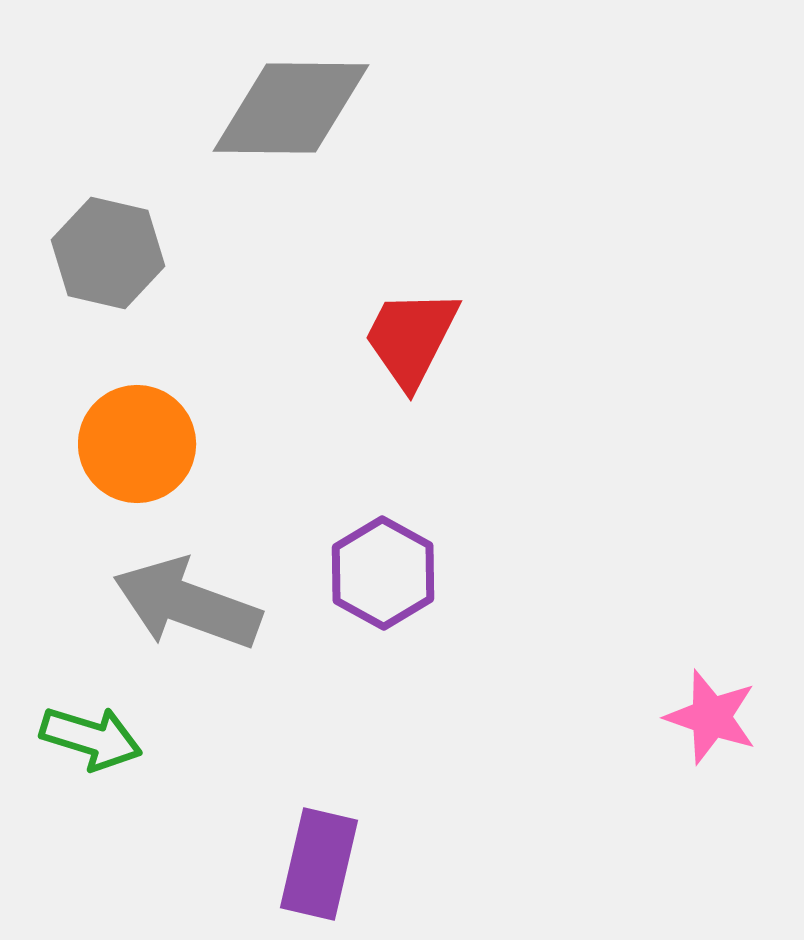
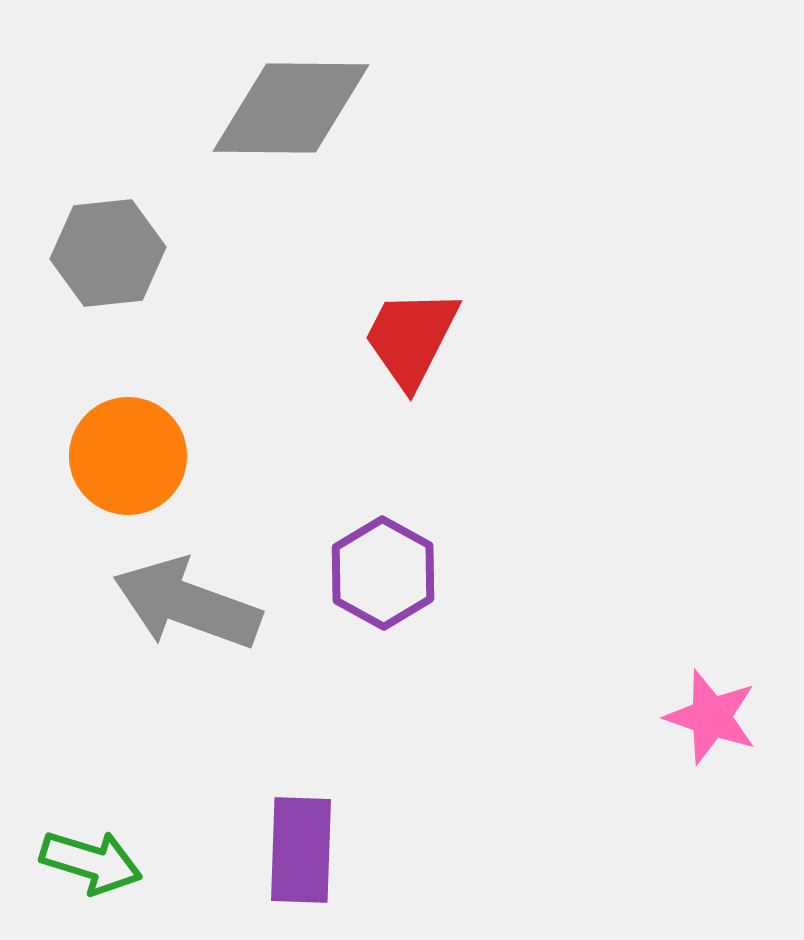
gray hexagon: rotated 19 degrees counterclockwise
orange circle: moved 9 px left, 12 px down
green arrow: moved 124 px down
purple rectangle: moved 18 px left, 14 px up; rotated 11 degrees counterclockwise
